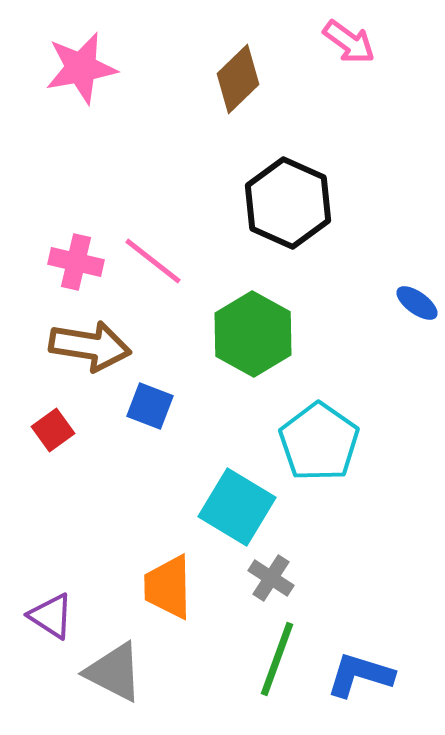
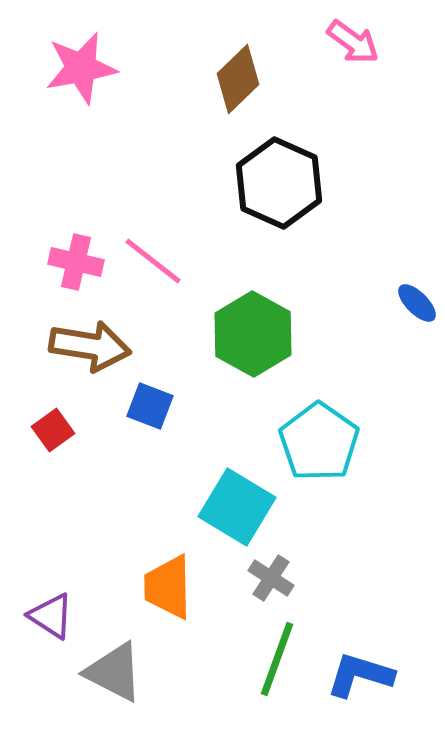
pink arrow: moved 4 px right
black hexagon: moved 9 px left, 20 px up
blue ellipse: rotated 9 degrees clockwise
